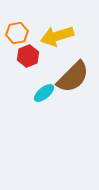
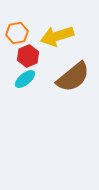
brown semicircle: rotated 6 degrees clockwise
cyan ellipse: moved 19 px left, 14 px up
